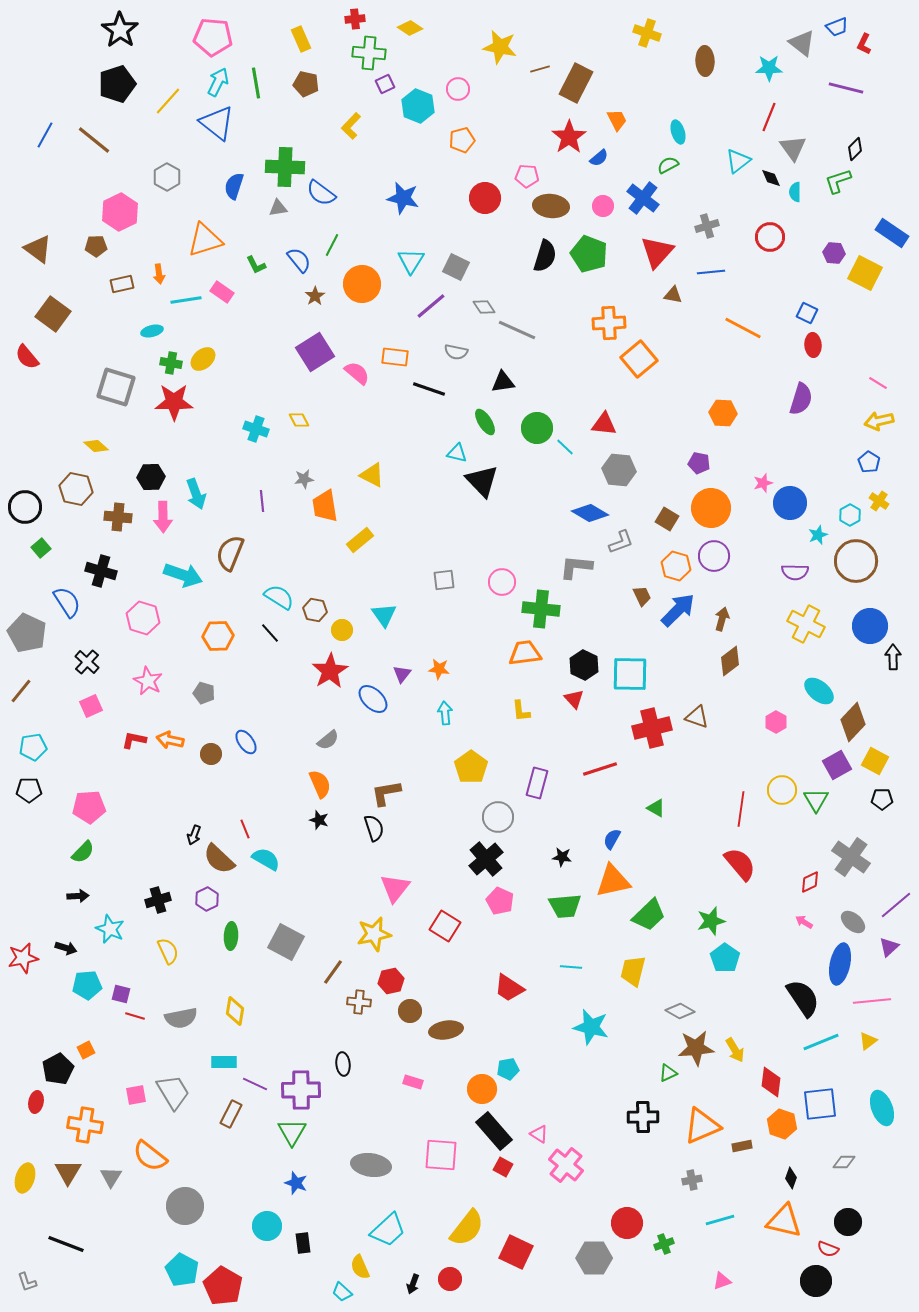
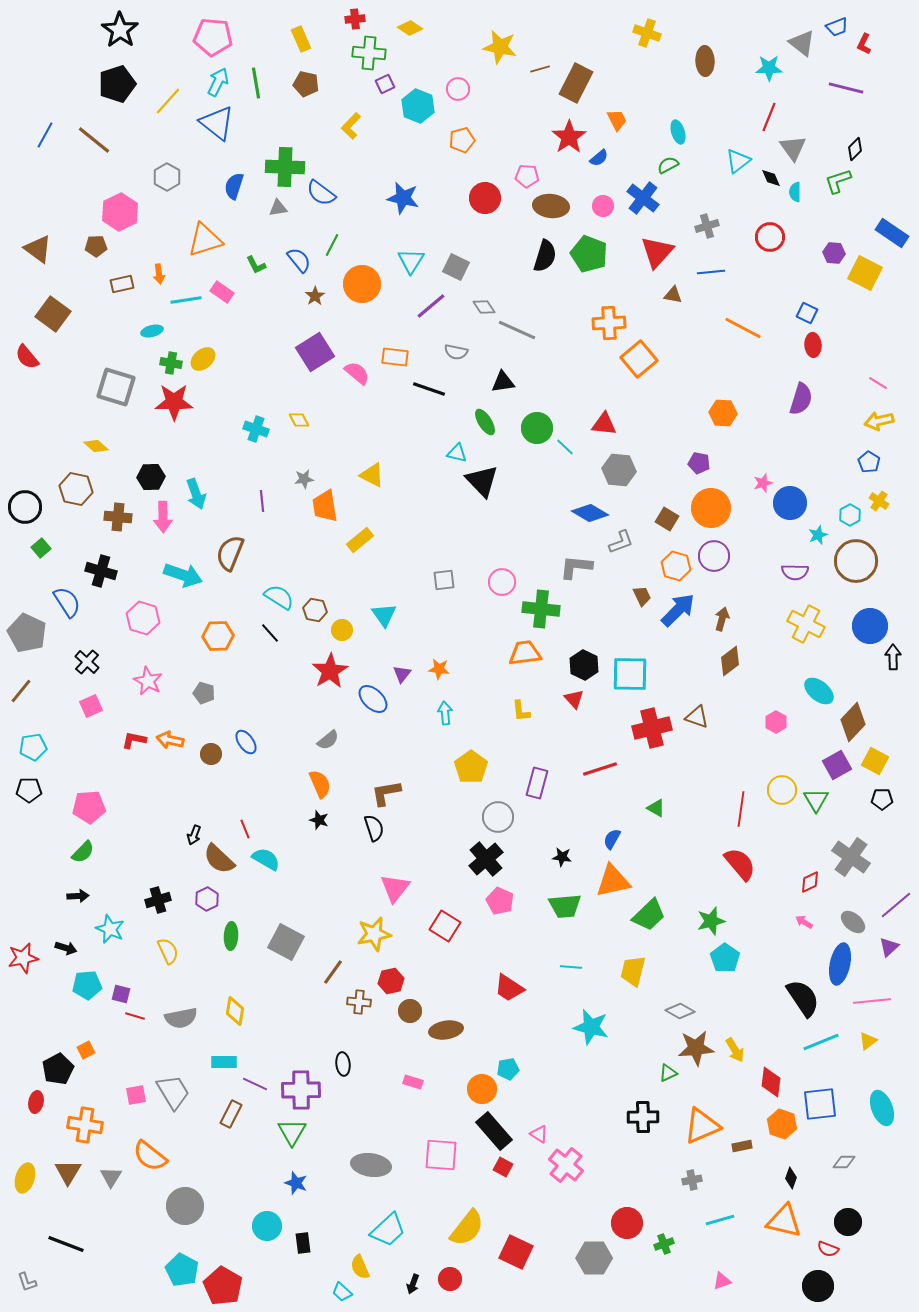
black circle at (816, 1281): moved 2 px right, 5 px down
